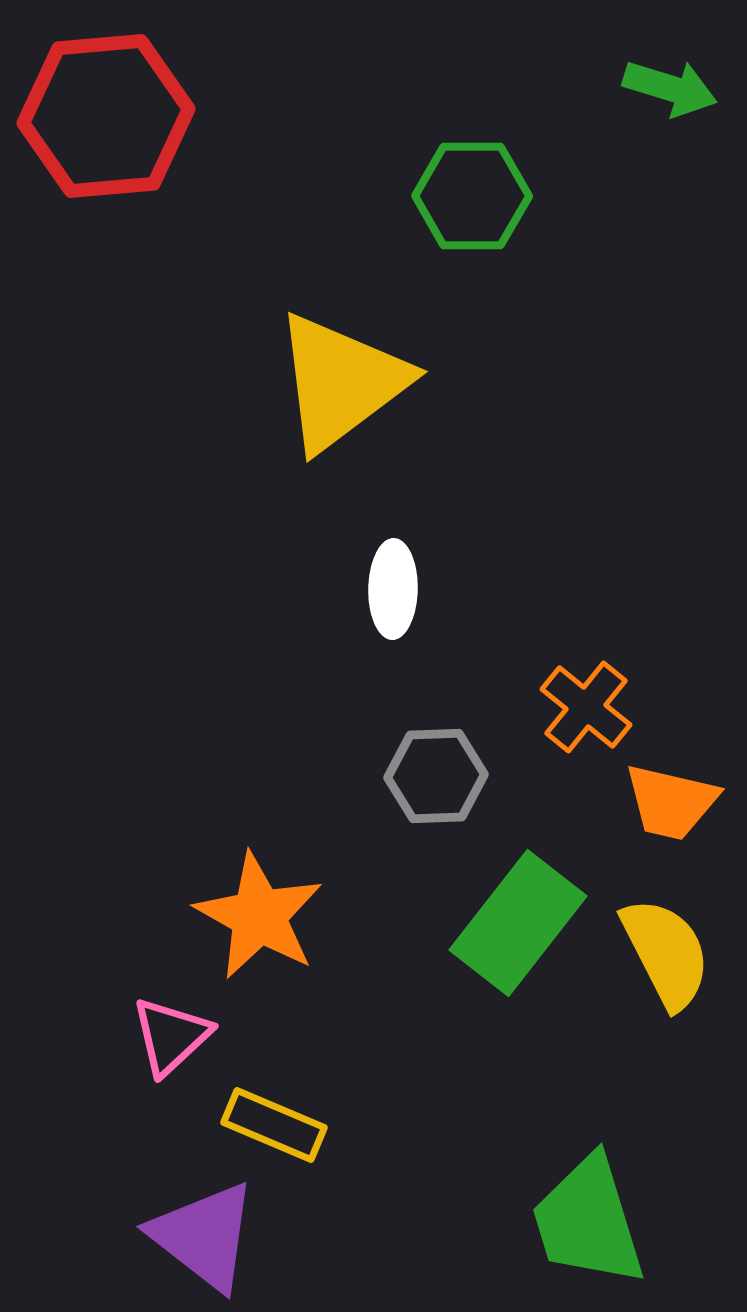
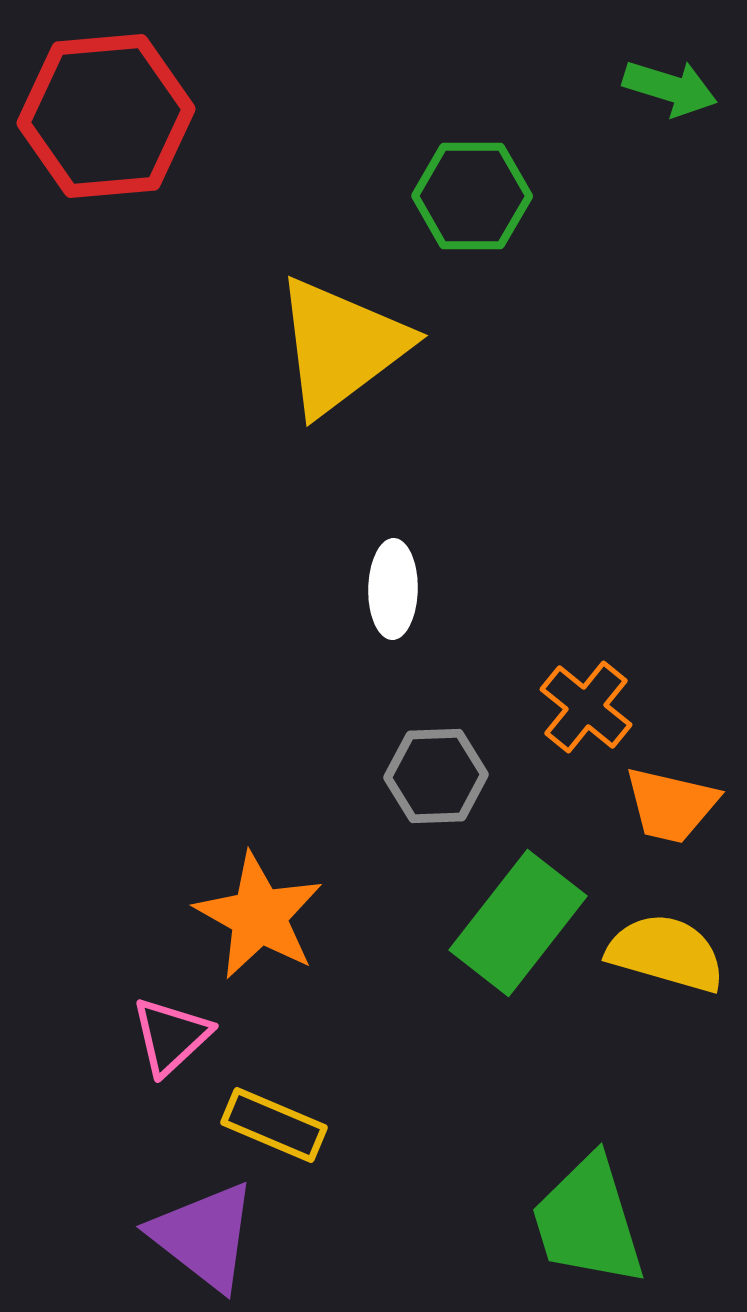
yellow triangle: moved 36 px up
orange trapezoid: moved 3 px down
yellow semicircle: rotated 47 degrees counterclockwise
